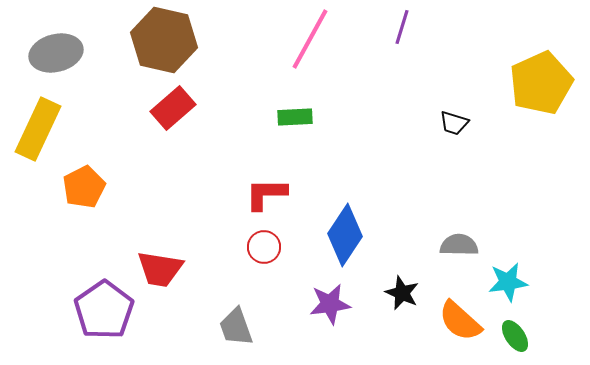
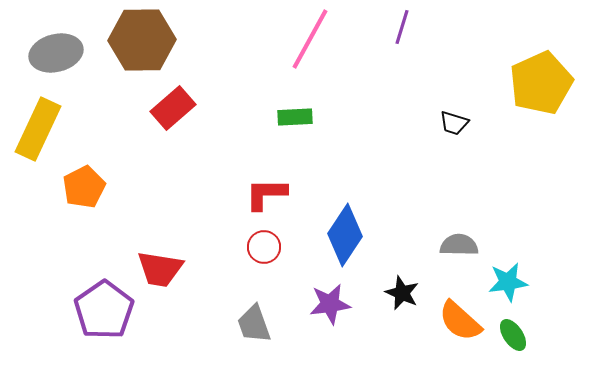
brown hexagon: moved 22 px left; rotated 14 degrees counterclockwise
gray trapezoid: moved 18 px right, 3 px up
green ellipse: moved 2 px left, 1 px up
